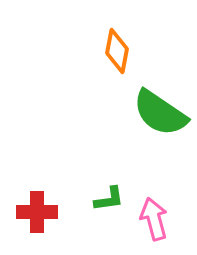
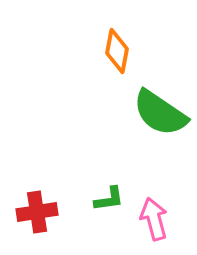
red cross: rotated 9 degrees counterclockwise
